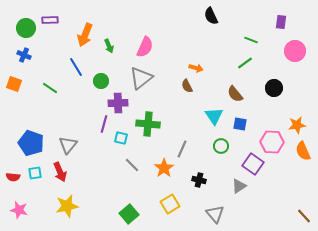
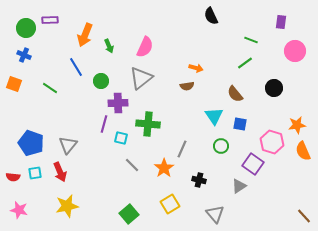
brown semicircle at (187, 86): rotated 72 degrees counterclockwise
pink hexagon at (272, 142): rotated 15 degrees clockwise
